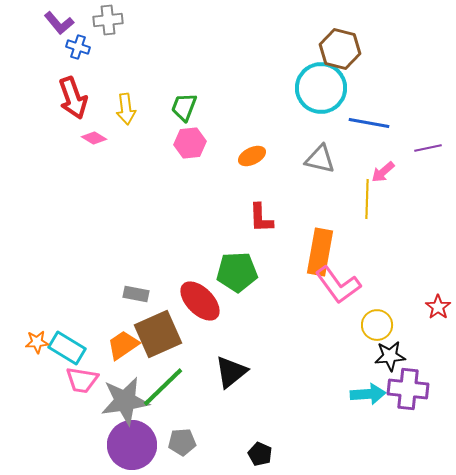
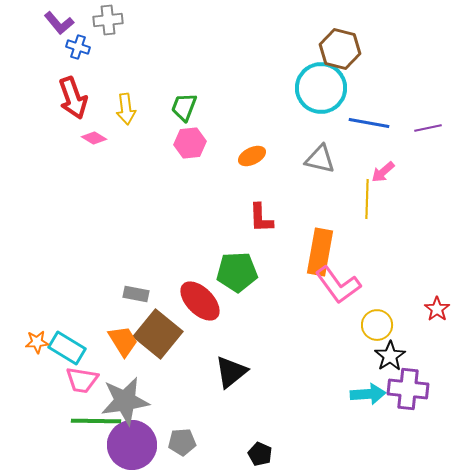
purple line: moved 20 px up
red star: moved 1 px left, 2 px down
brown square: rotated 27 degrees counterclockwise
orange trapezoid: moved 4 px up; rotated 92 degrees clockwise
black star: rotated 28 degrees counterclockwise
green line: moved 67 px left, 34 px down; rotated 45 degrees clockwise
